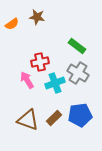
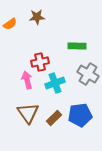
brown star: rotated 14 degrees counterclockwise
orange semicircle: moved 2 px left
green rectangle: rotated 36 degrees counterclockwise
gray cross: moved 10 px right, 1 px down
pink arrow: rotated 18 degrees clockwise
brown triangle: moved 7 px up; rotated 35 degrees clockwise
